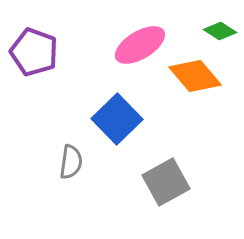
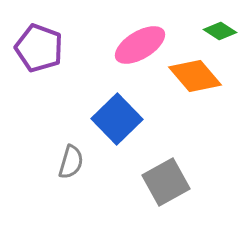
purple pentagon: moved 5 px right, 4 px up
gray semicircle: rotated 8 degrees clockwise
